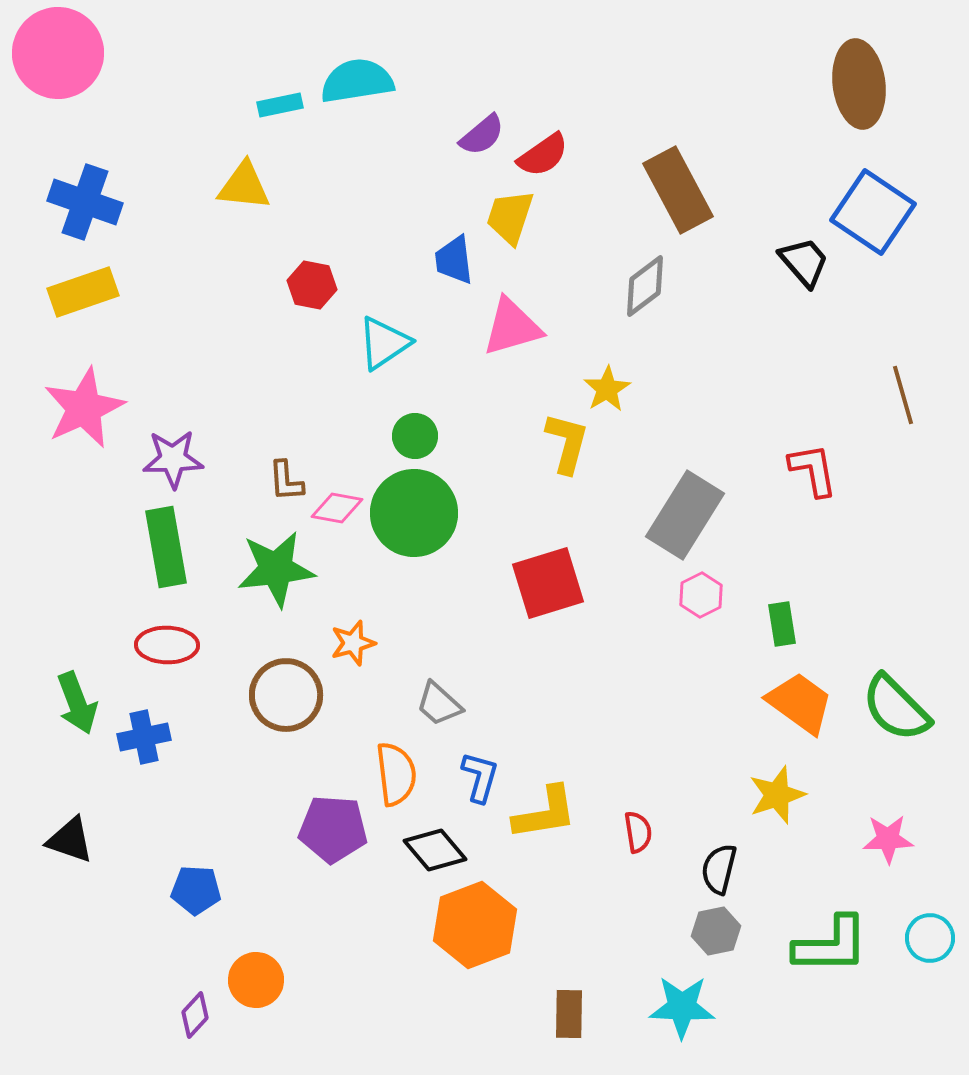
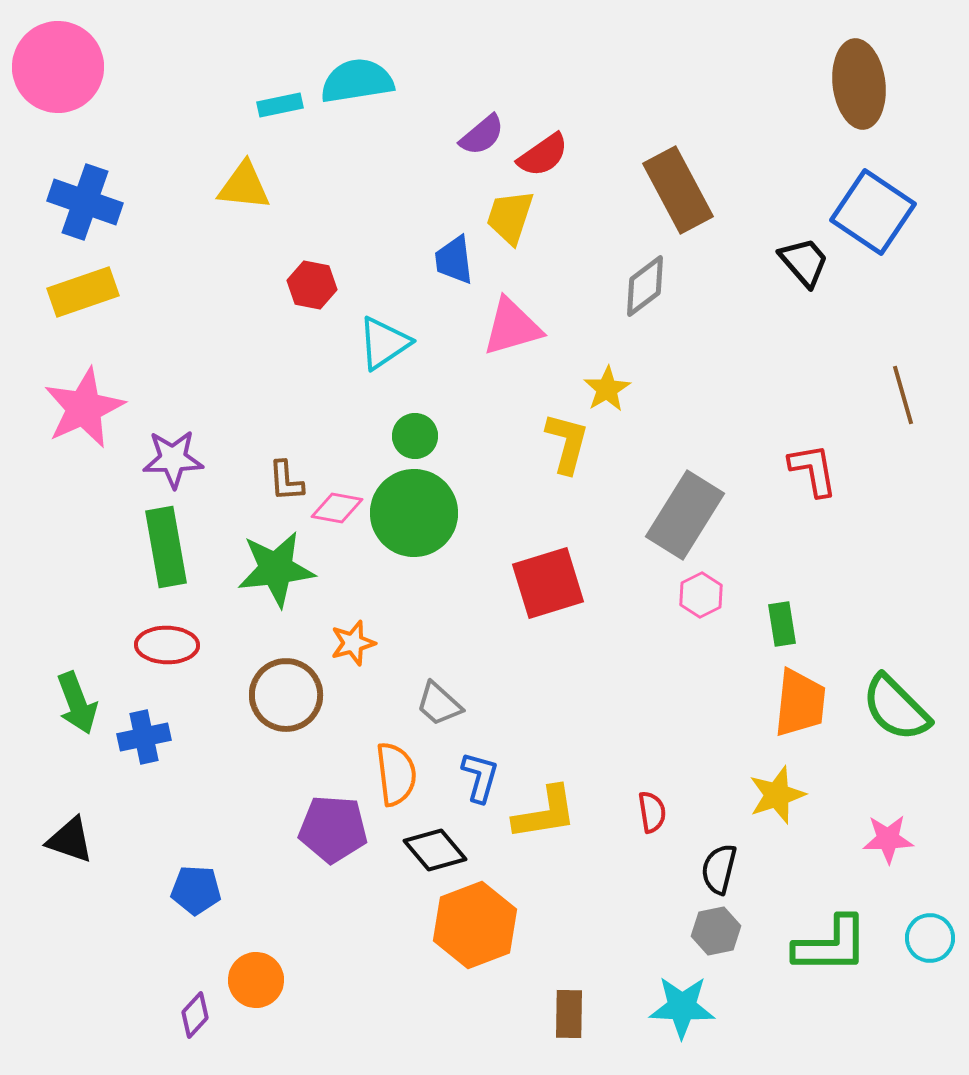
pink circle at (58, 53): moved 14 px down
orange trapezoid at (800, 703): rotated 60 degrees clockwise
red semicircle at (638, 832): moved 14 px right, 20 px up
